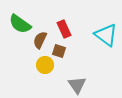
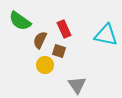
green semicircle: moved 3 px up
cyan triangle: rotated 25 degrees counterclockwise
